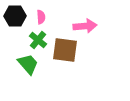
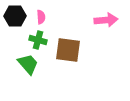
pink arrow: moved 21 px right, 6 px up
green cross: rotated 24 degrees counterclockwise
brown square: moved 3 px right
